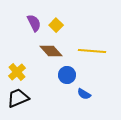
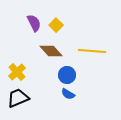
blue semicircle: moved 16 px left
